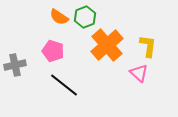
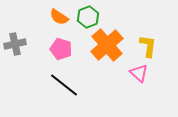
green hexagon: moved 3 px right
pink pentagon: moved 8 px right, 2 px up
gray cross: moved 21 px up
